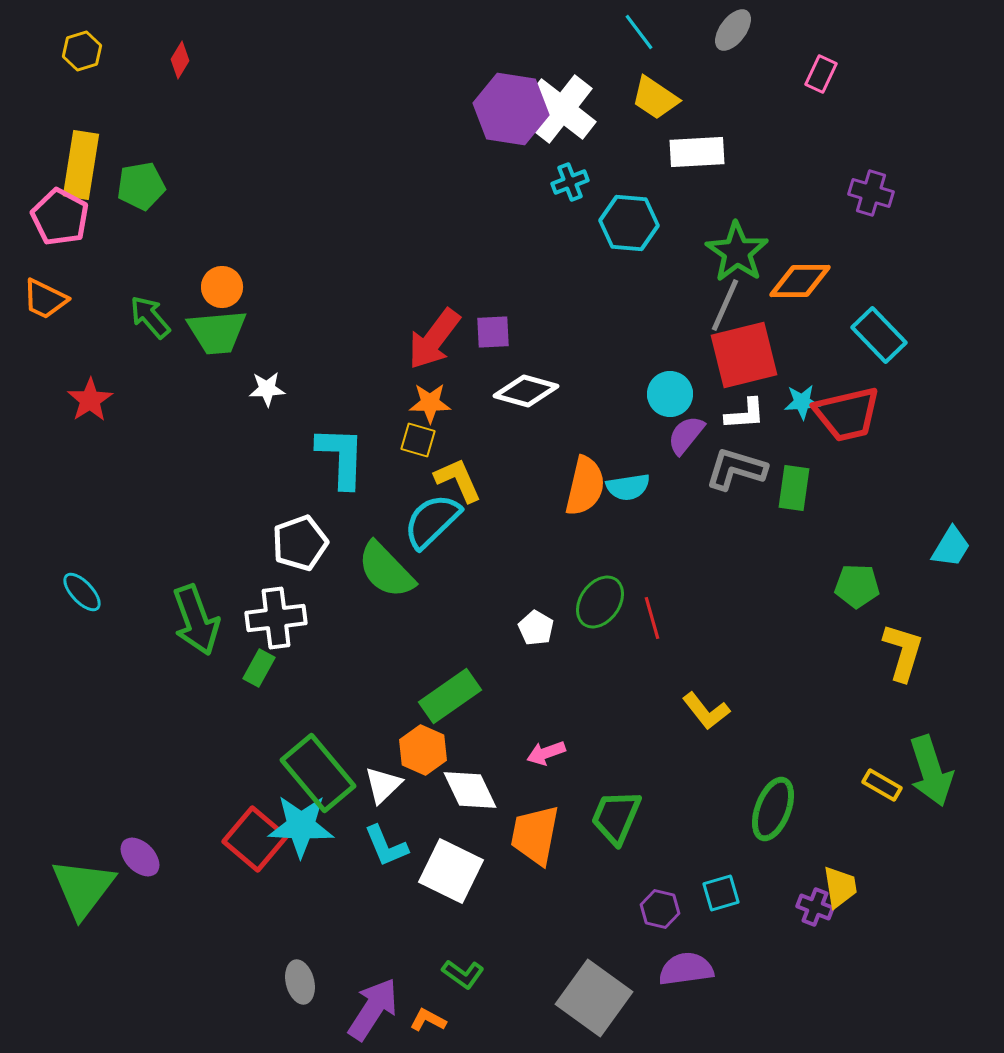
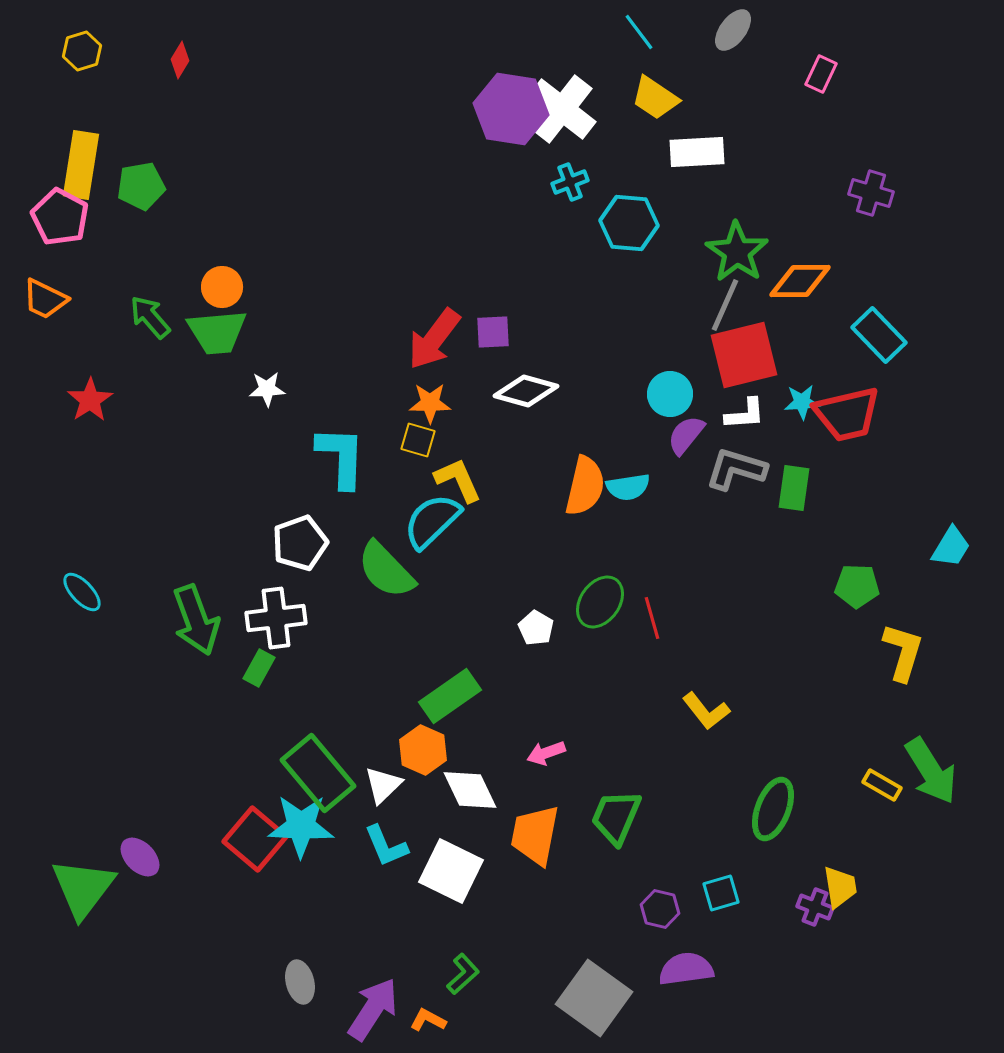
green arrow at (931, 771): rotated 14 degrees counterclockwise
green L-shape at (463, 974): rotated 78 degrees counterclockwise
